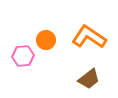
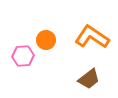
orange L-shape: moved 3 px right
